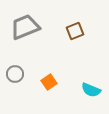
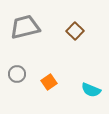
gray trapezoid: rotated 8 degrees clockwise
brown square: rotated 24 degrees counterclockwise
gray circle: moved 2 px right
